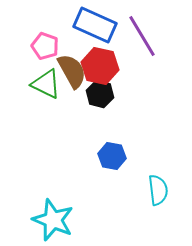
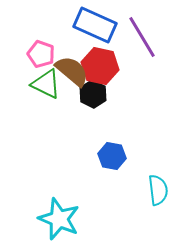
purple line: moved 1 px down
pink pentagon: moved 4 px left, 8 px down
brown semicircle: rotated 21 degrees counterclockwise
black hexagon: moved 7 px left; rotated 12 degrees clockwise
cyan star: moved 6 px right, 1 px up
